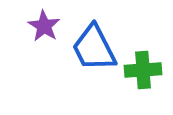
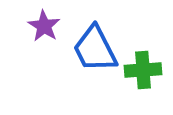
blue trapezoid: moved 1 px right, 1 px down
